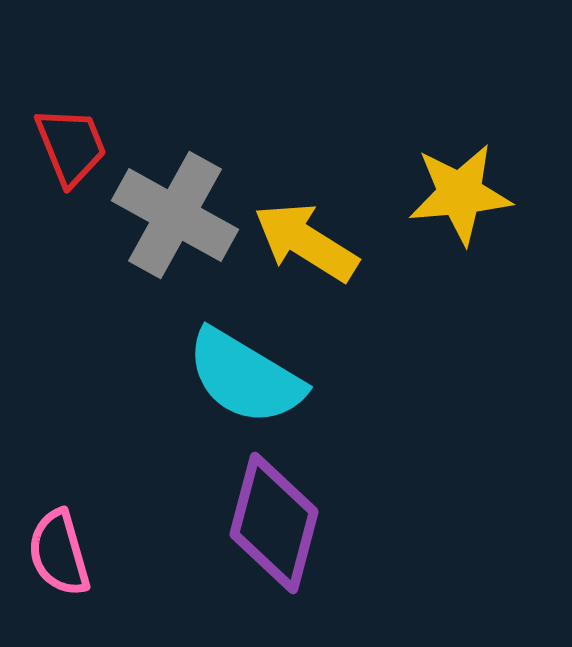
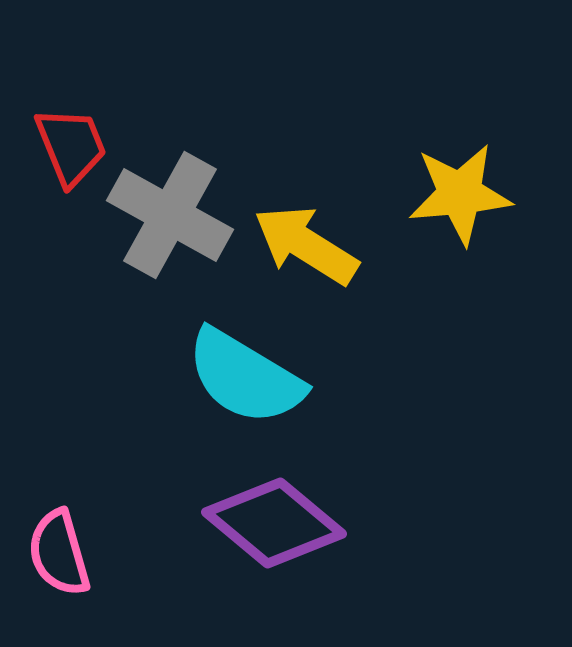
gray cross: moved 5 px left
yellow arrow: moved 3 px down
purple diamond: rotated 65 degrees counterclockwise
